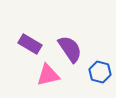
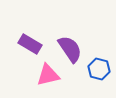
blue hexagon: moved 1 px left, 3 px up
